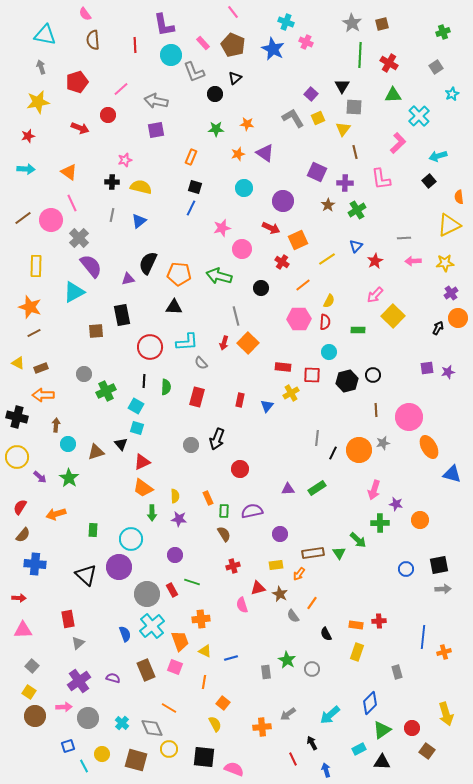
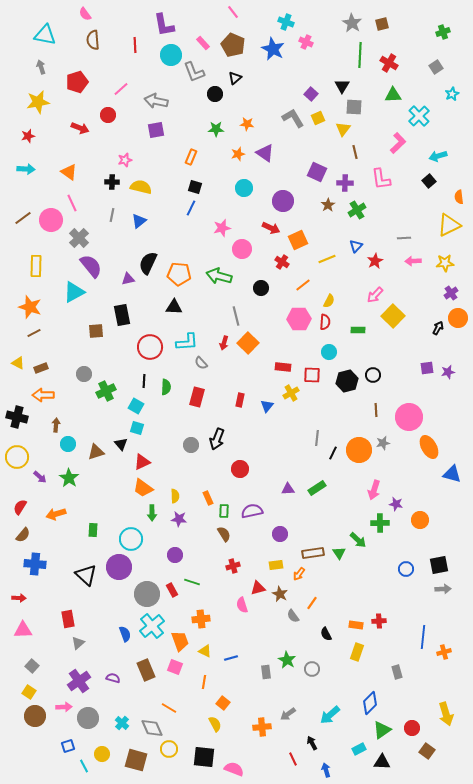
yellow line at (327, 259): rotated 12 degrees clockwise
